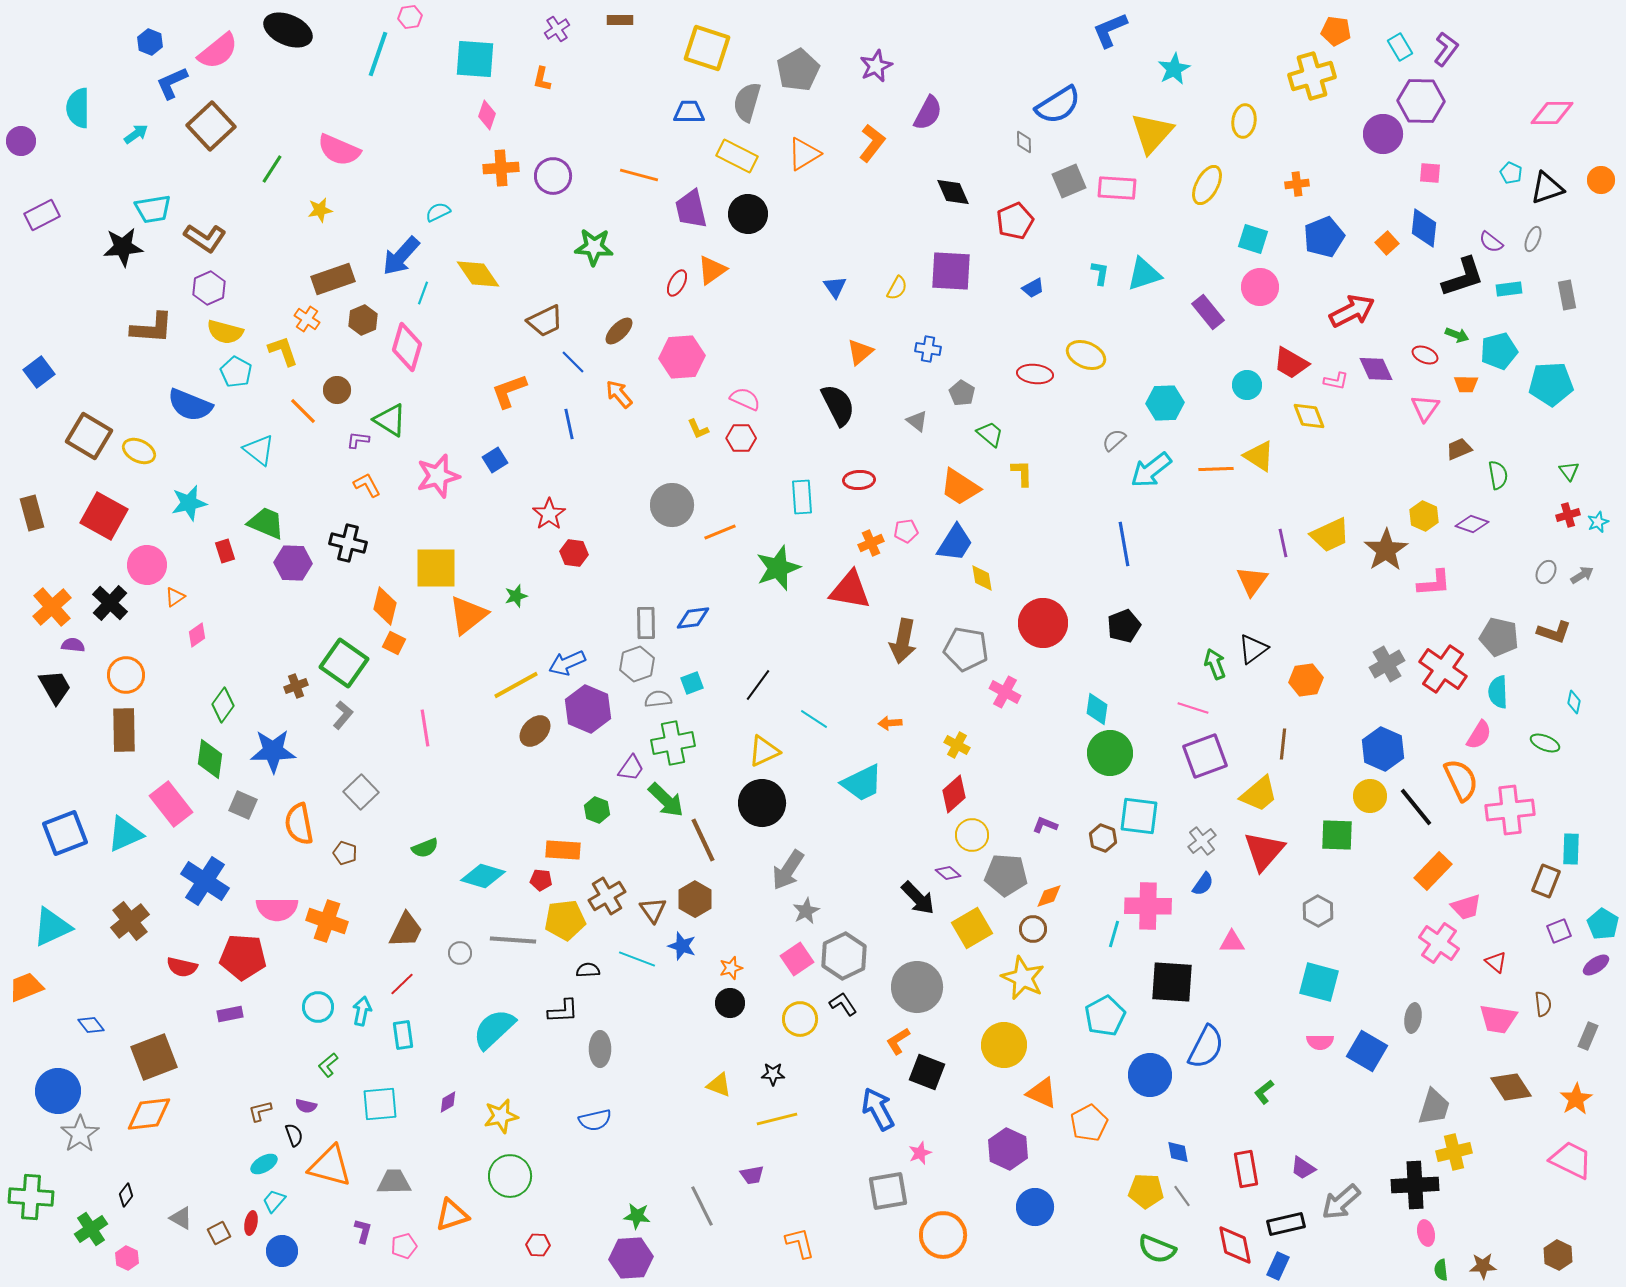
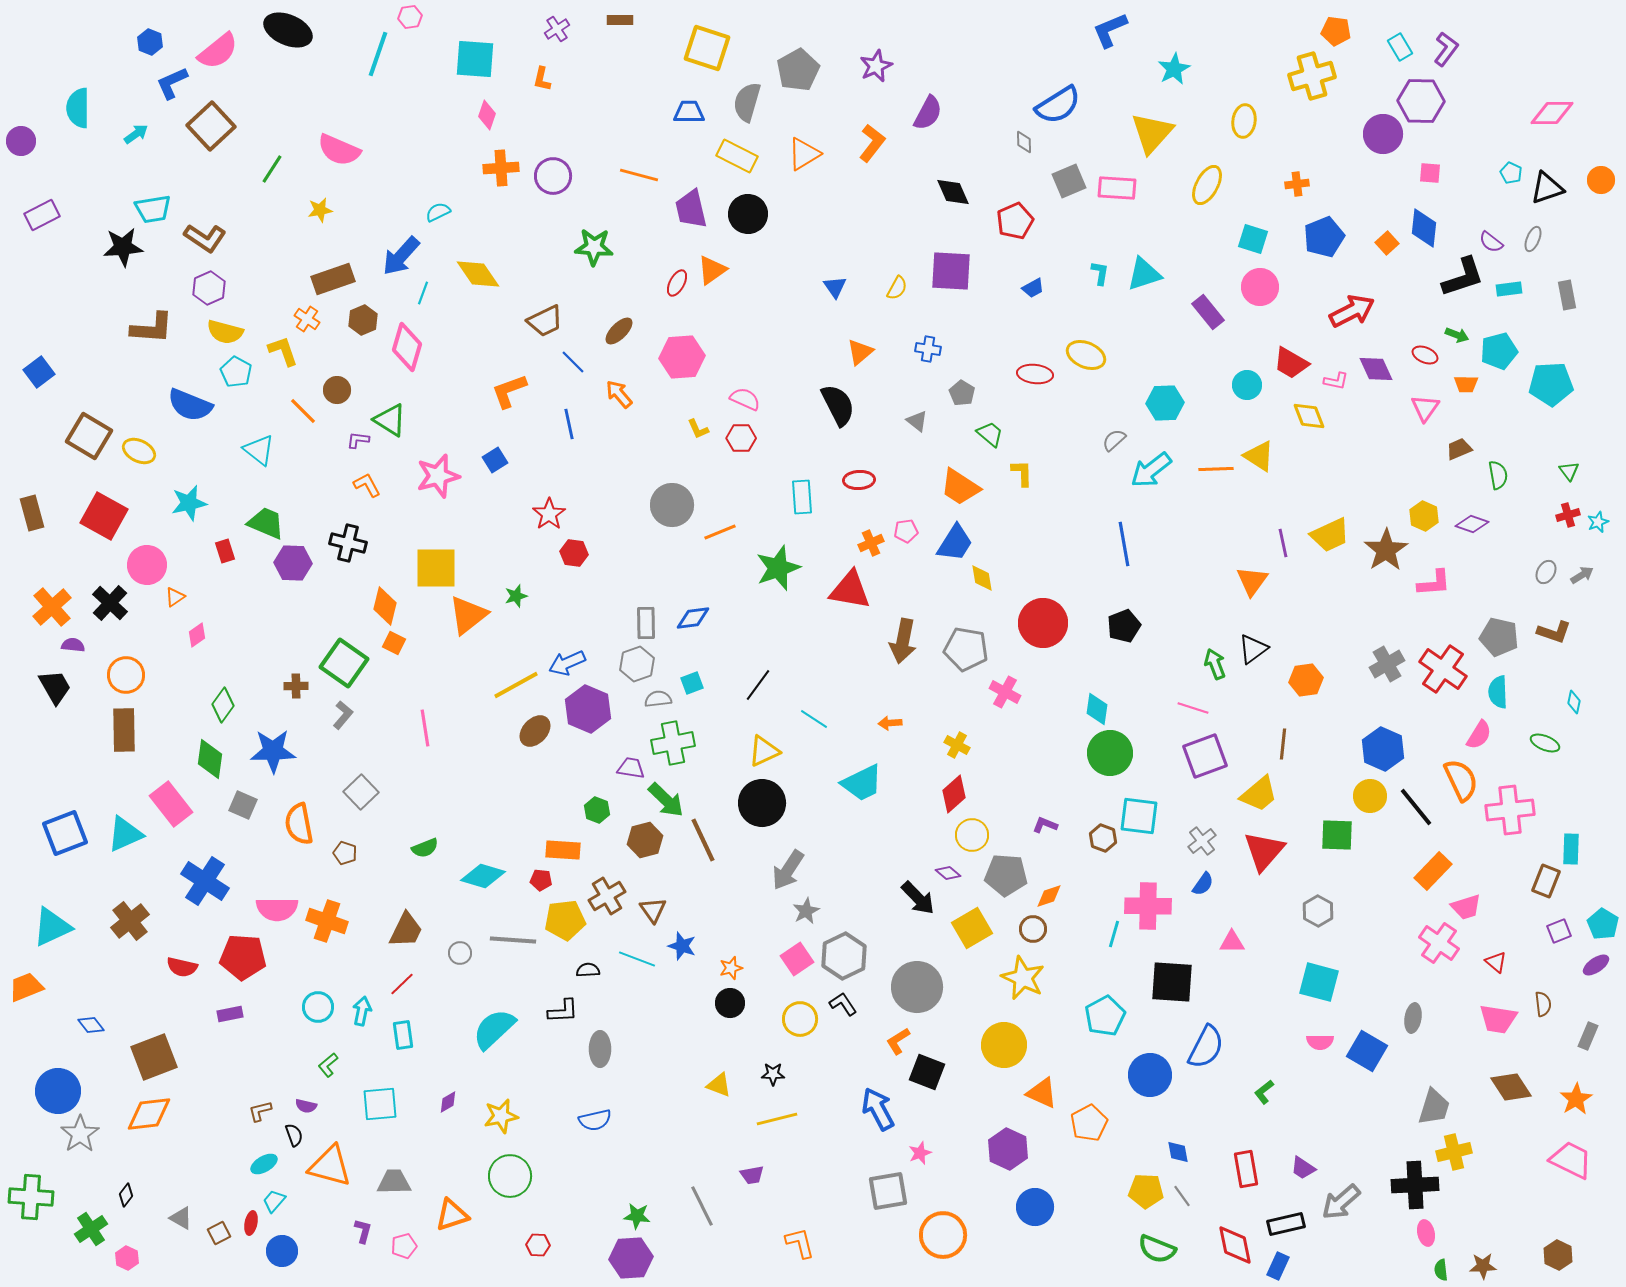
brown cross at (296, 686): rotated 20 degrees clockwise
purple trapezoid at (631, 768): rotated 116 degrees counterclockwise
brown hexagon at (695, 899): moved 50 px left, 59 px up; rotated 16 degrees clockwise
